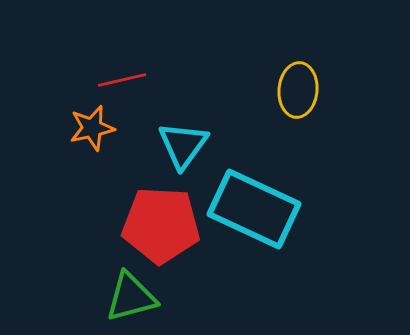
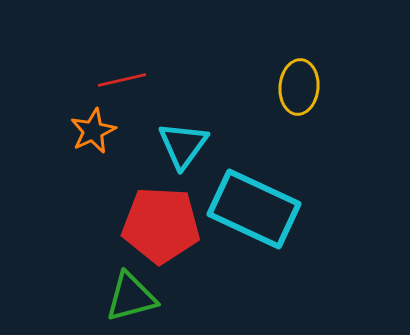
yellow ellipse: moved 1 px right, 3 px up
orange star: moved 1 px right, 3 px down; rotated 12 degrees counterclockwise
